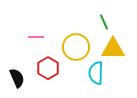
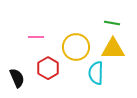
green line: moved 8 px right, 1 px down; rotated 56 degrees counterclockwise
